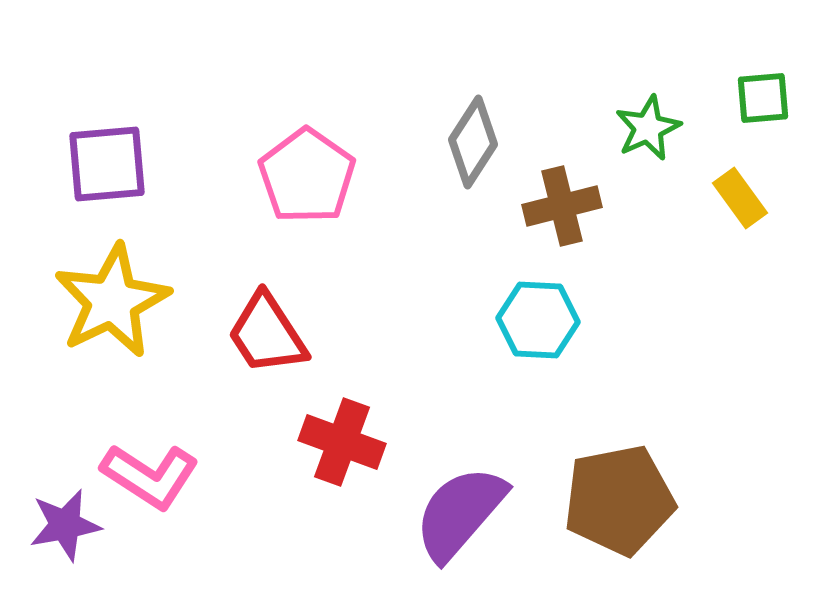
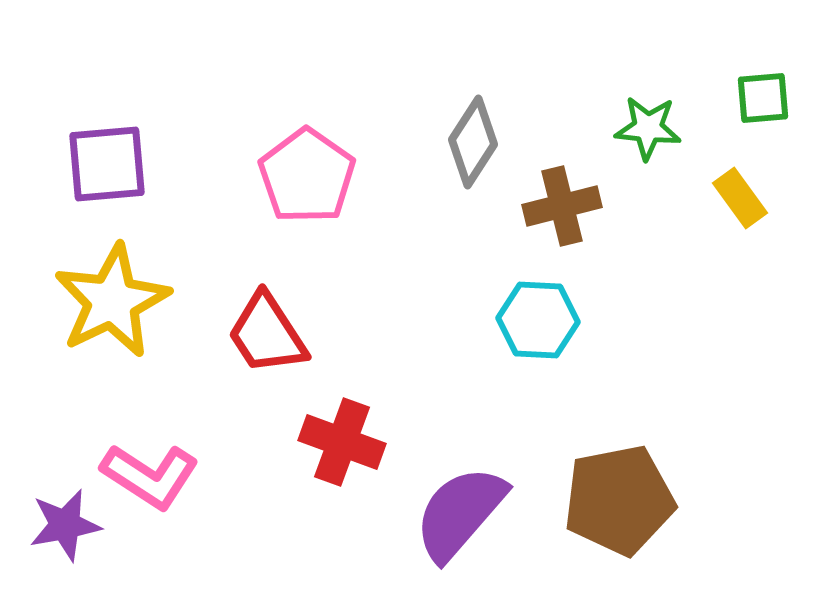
green star: rotated 30 degrees clockwise
